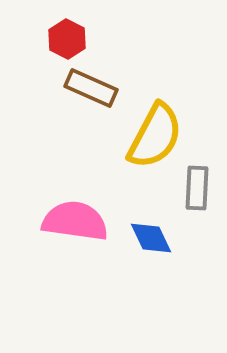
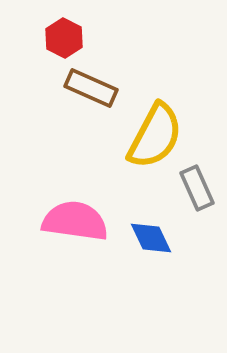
red hexagon: moved 3 px left, 1 px up
gray rectangle: rotated 27 degrees counterclockwise
